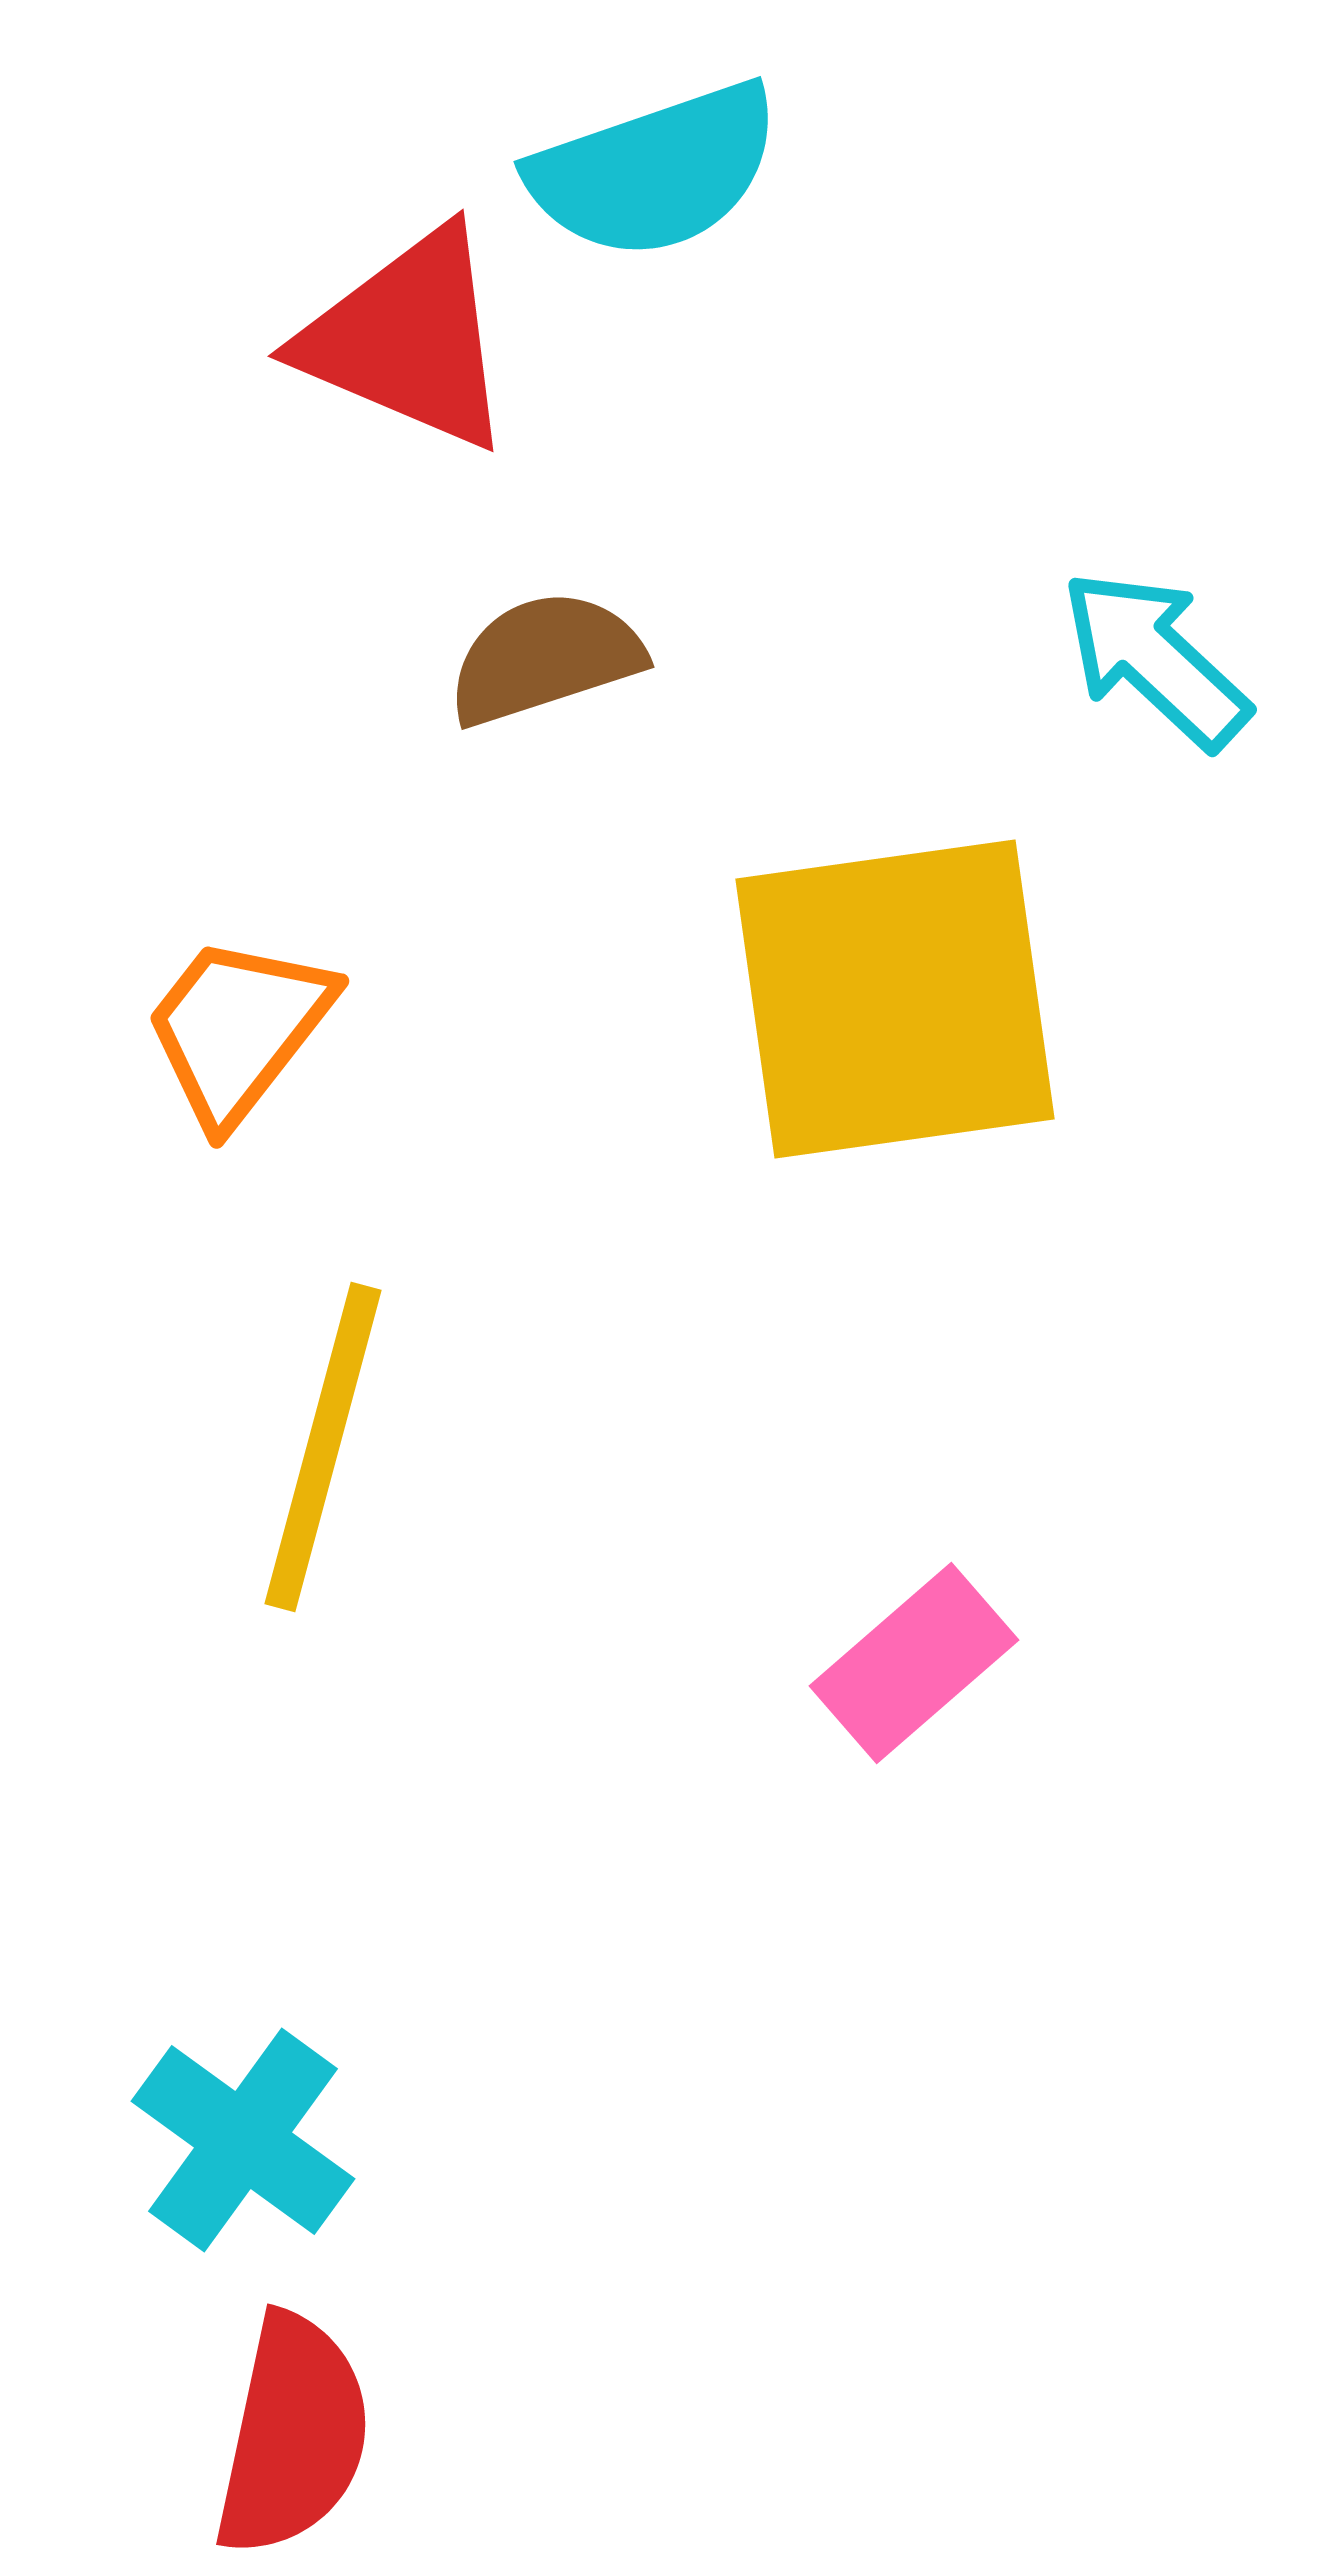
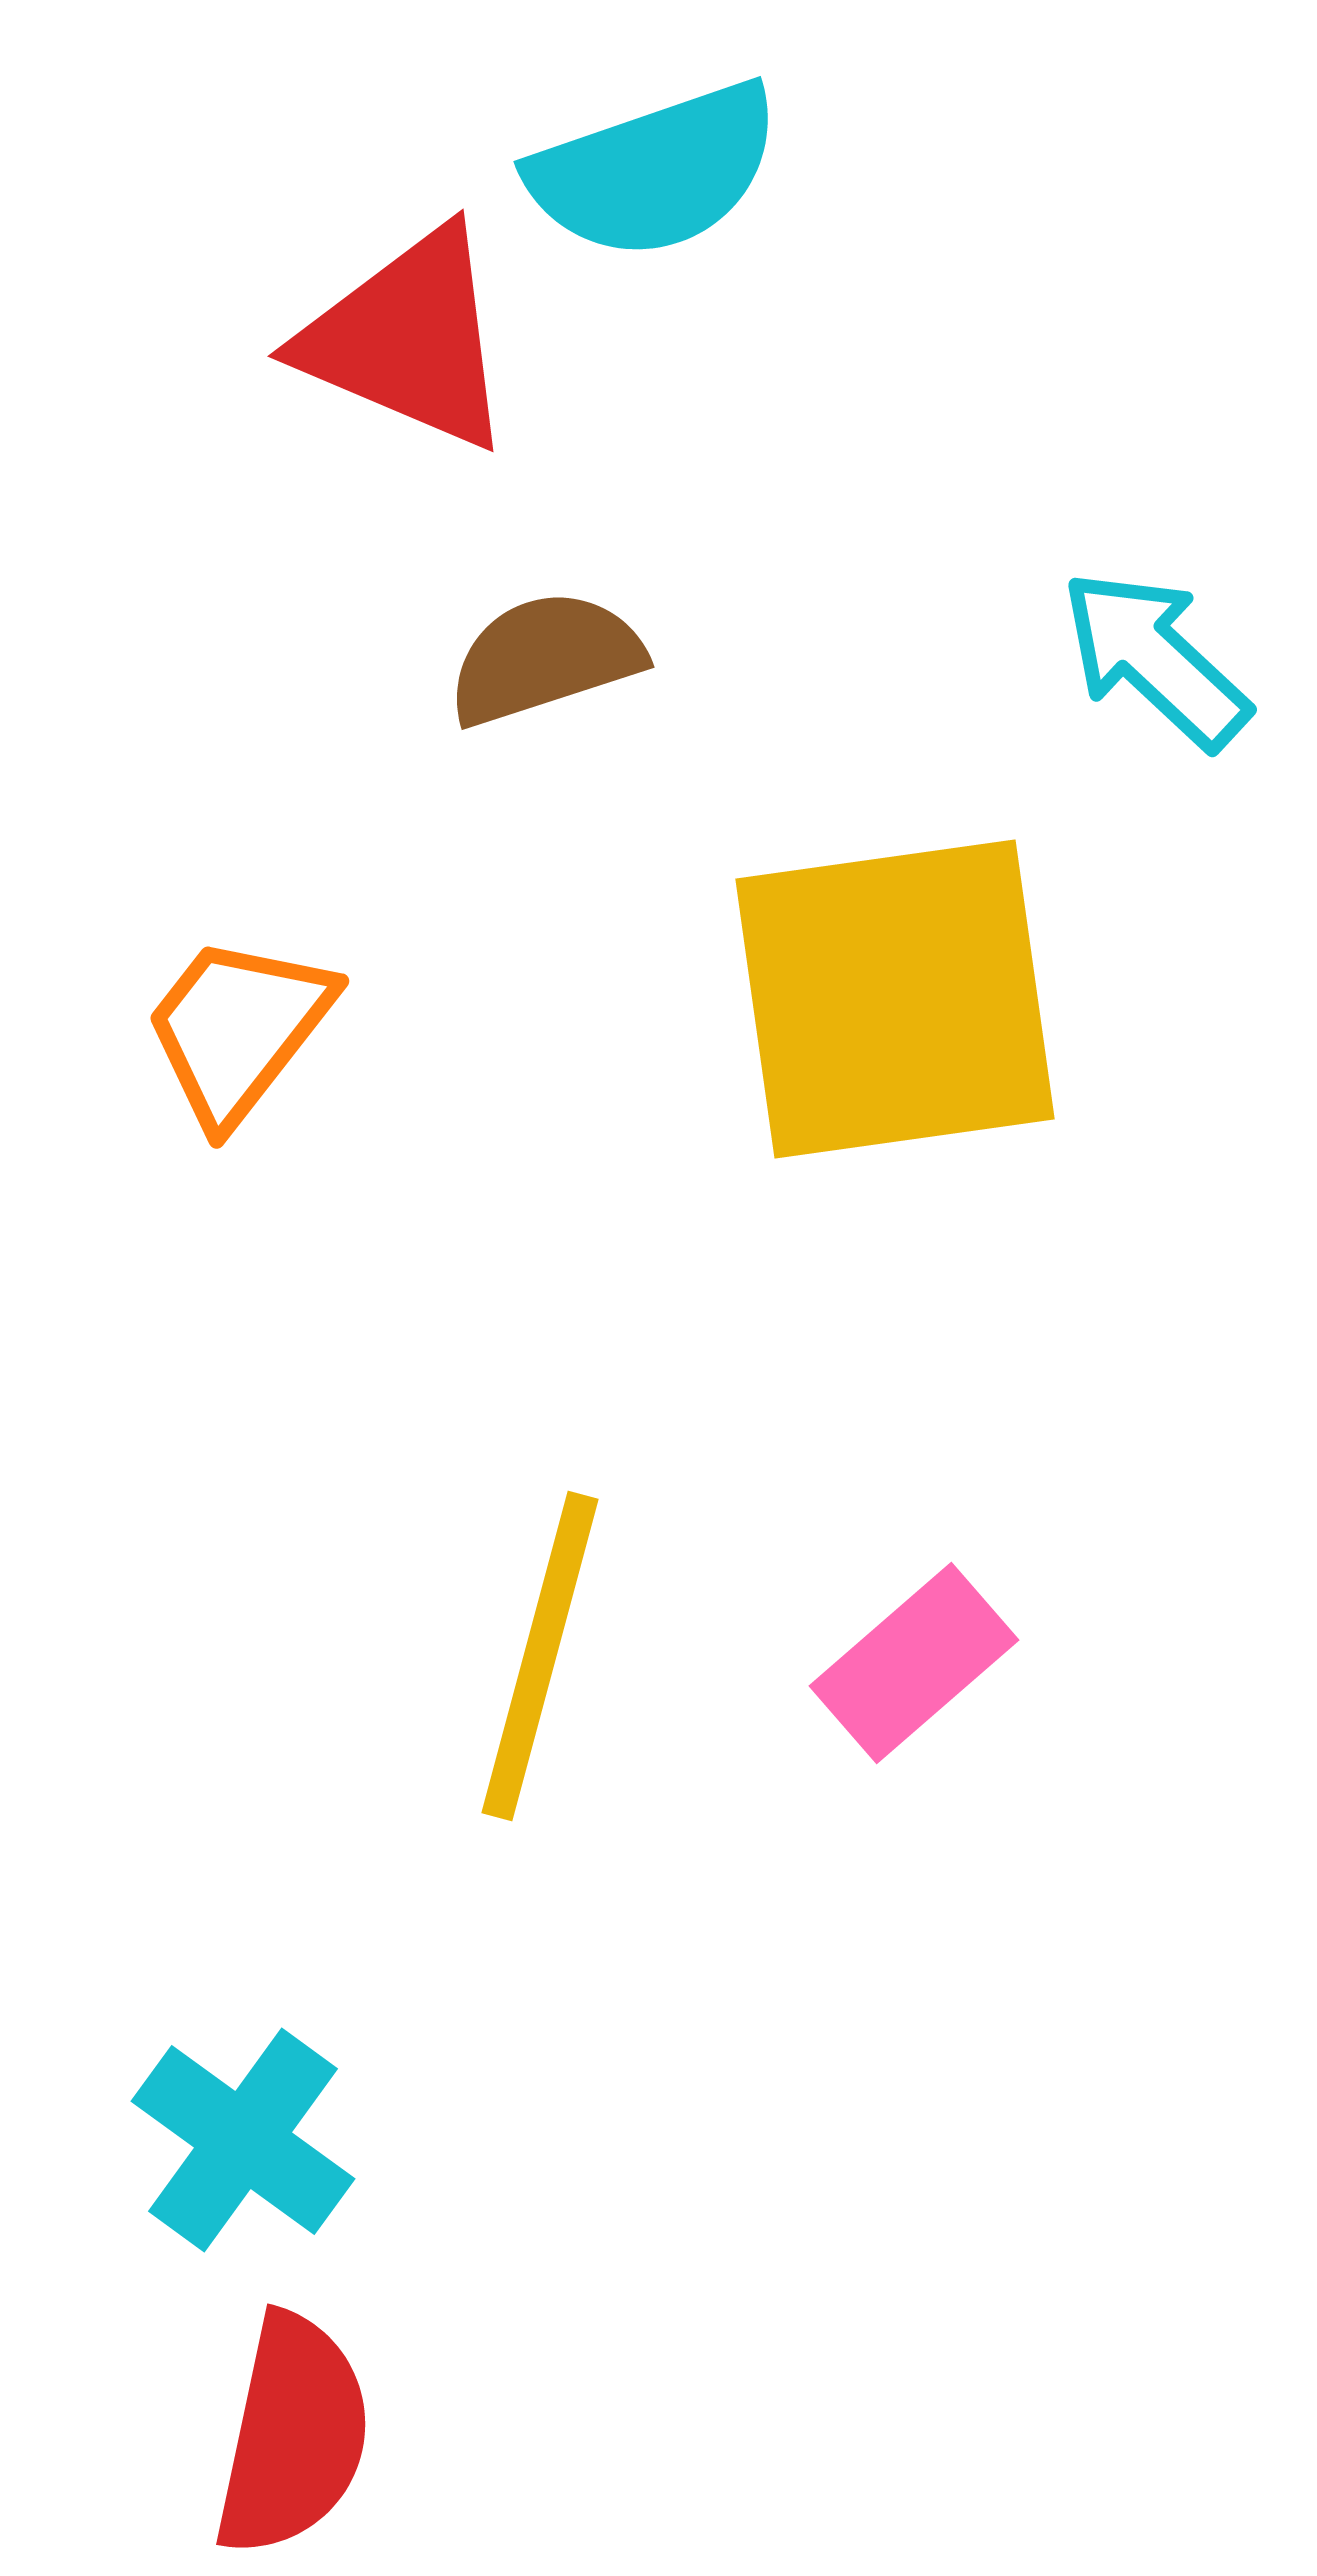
yellow line: moved 217 px right, 209 px down
